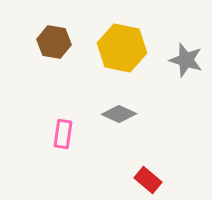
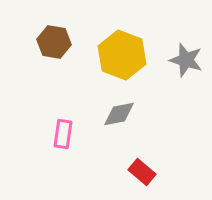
yellow hexagon: moved 7 px down; rotated 9 degrees clockwise
gray diamond: rotated 36 degrees counterclockwise
red rectangle: moved 6 px left, 8 px up
